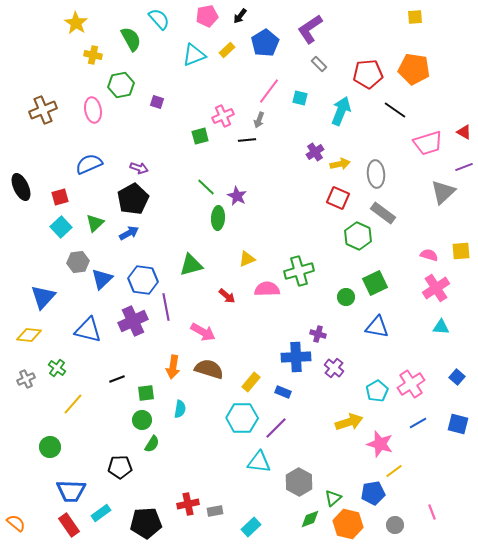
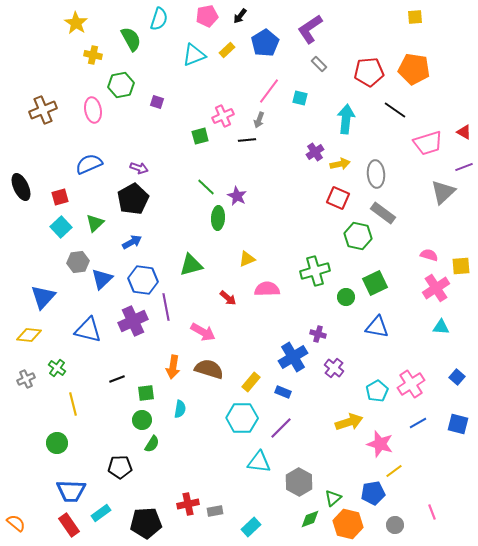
cyan semicircle at (159, 19): rotated 60 degrees clockwise
red pentagon at (368, 74): moved 1 px right, 2 px up
cyan arrow at (341, 111): moved 5 px right, 8 px down; rotated 16 degrees counterclockwise
blue arrow at (129, 233): moved 3 px right, 9 px down
green hexagon at (358, 236): rotated 12 degrees counterclockwise
yellow square at (461, 251): moved 15 px down
green cross at (299, 271): moved 16 px right
red arrow at (227, 296): moved 1 px right, 2 px down
blue cross at (296, 357): moved 3 px left; rotated 28 degrees counterclockwise
yellow line at (73, 404): rotated 55 degrees counterclockwise
purple line at (276, 428): moved 5 px right
green circle at (50, 447): moved 7 px right, 4 px up
